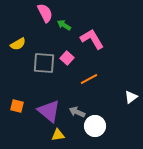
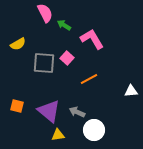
white triangle: moved 6 px up; rotated 32 degrees clockwise
white circle: moved 1 px left, 4 px down
